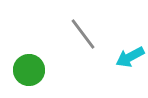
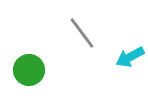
gray line: moved 1 px left, 1 px up
